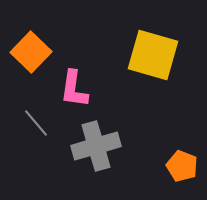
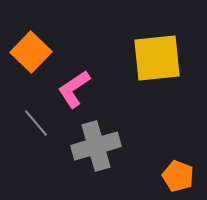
yellow square: moved 4 px right, 3 px down; rotated 22 degrees counterclockwise
pink L-shape: rotated 48 degrees clockwise
orange pentagon: moved 4 px left, 10 px down
